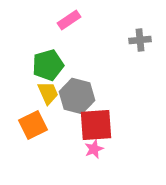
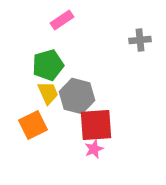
pink rectangle: moved 7 px left
